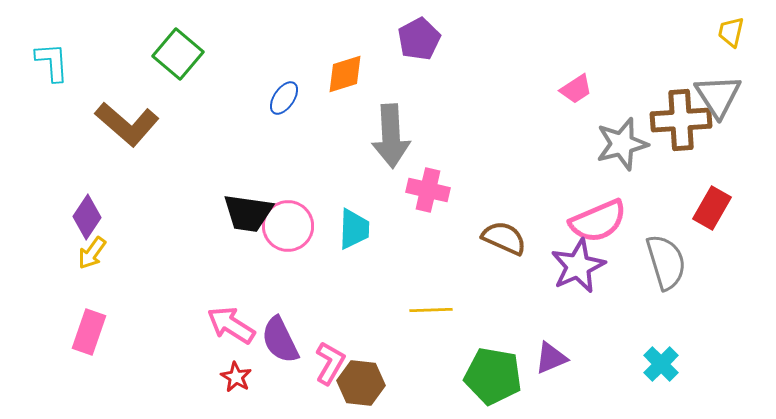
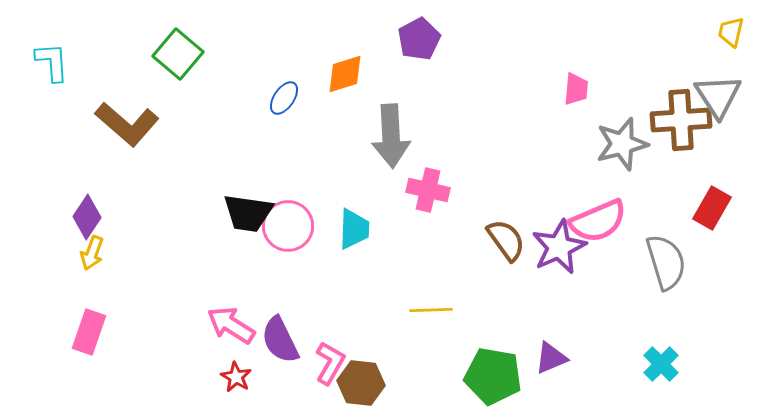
pink trapezoid: rotated 52 degrees counterclockwise
brown semicircle: moved 2 px right, 2 px down; rotated 30 degrees clockwise
yellow arrow: rotated 16 degrees counterclockwise
purple star: moved 19 px left, 19 px up
